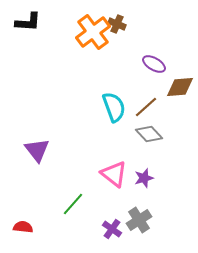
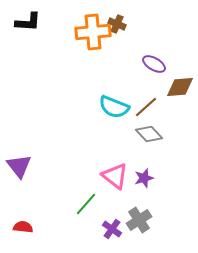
orange cross: rotated 32 degrees clockwise
cyan semicircle: rotated 132 degrees clockwise
purple triangle: moved 18 px left, 16 px down
pink triangle: moved 1 px right, 2 px down
green line: moved 13 px right
